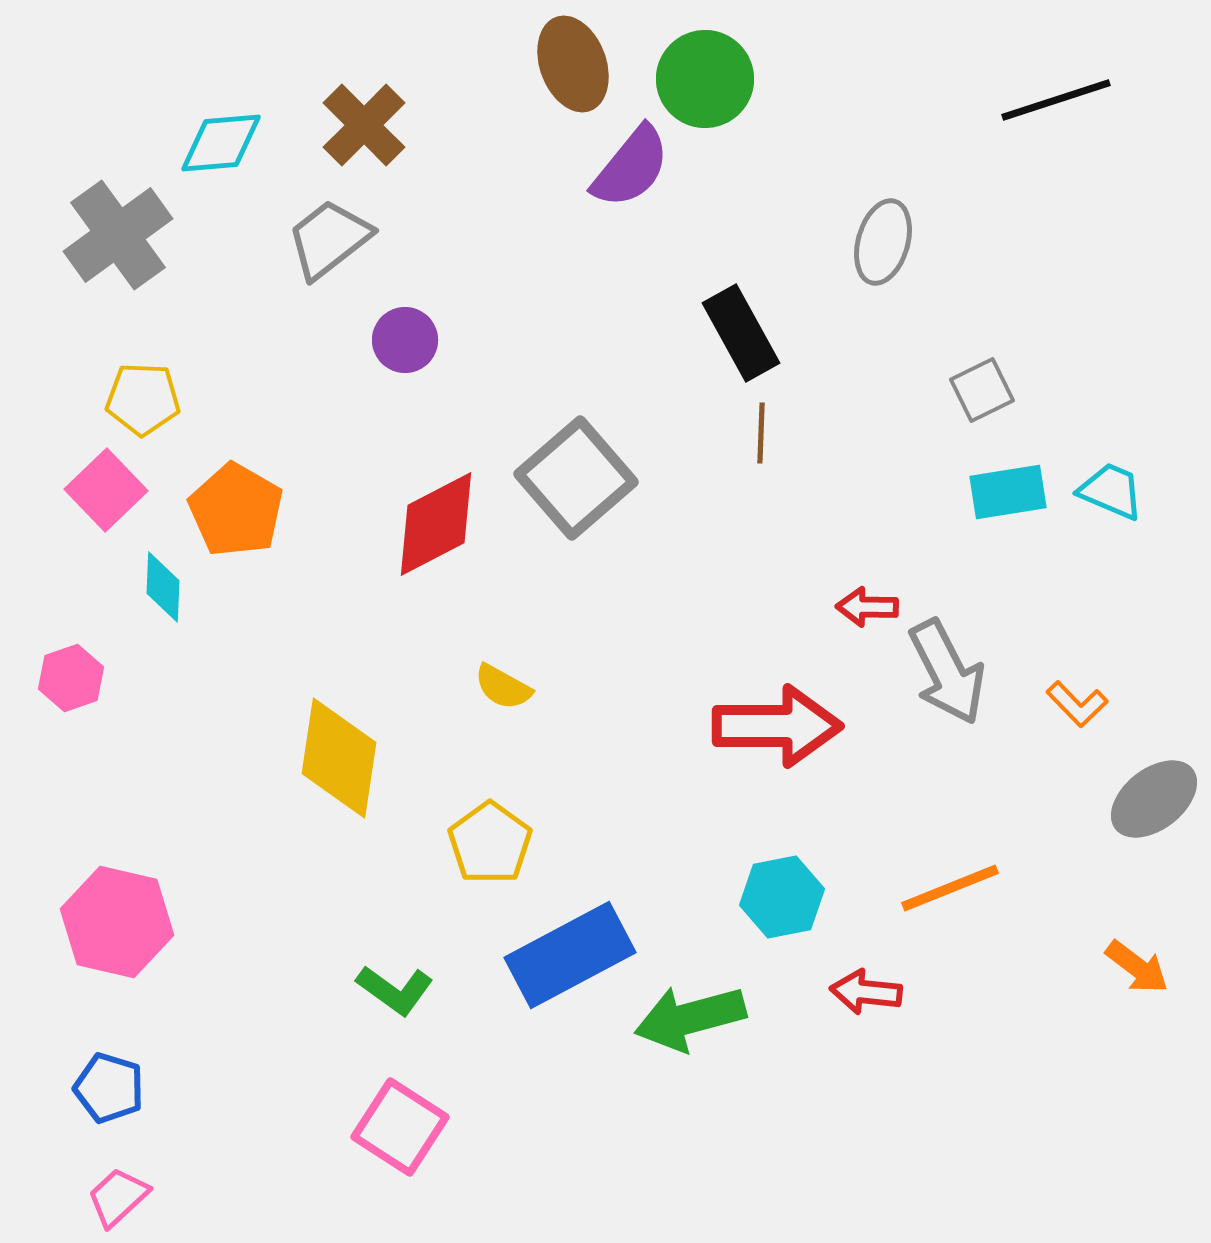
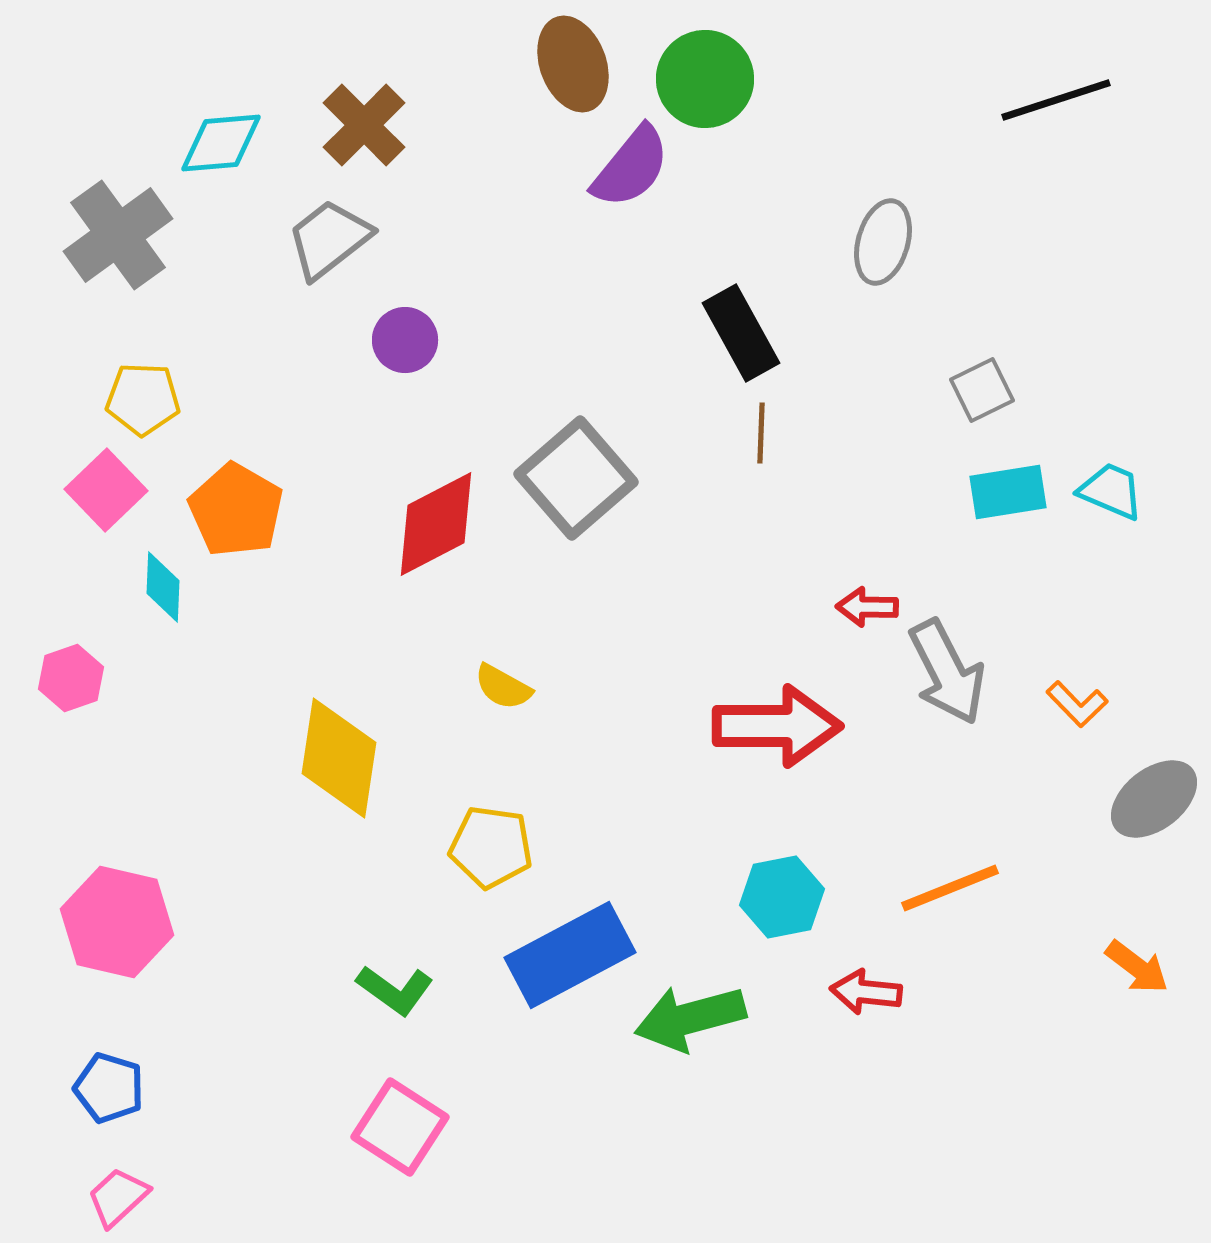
yellow pentagon at (490, 843): moved 1 px right, 4 px down; rotated 28 degrees counterclockwise
